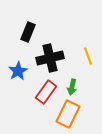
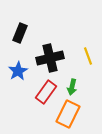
black rectangle: moved 8 px left, 1 px down
